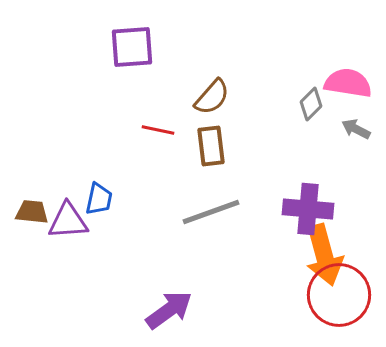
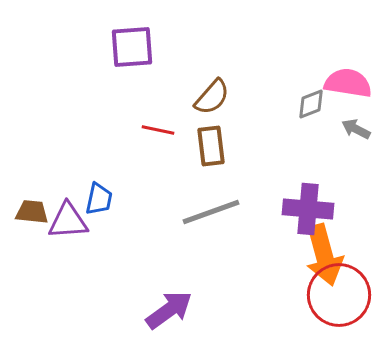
gray diamond: rotated 24 degrees clockwise
